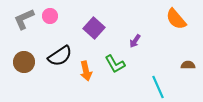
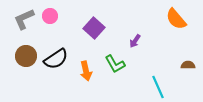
black semicircle: moved 4 px left, 3 px down
brown circle: moved 2 px right, 6 px up
